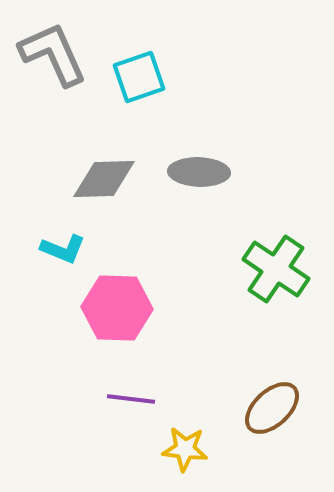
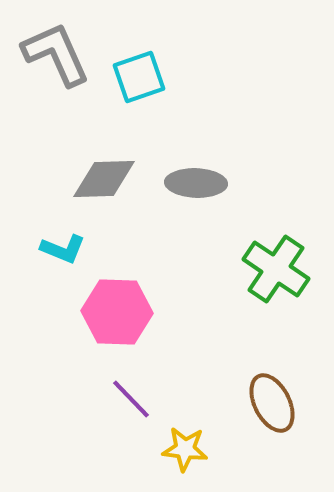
gray L-shape: moved 3 px right
gray ellipse: moved 3 px left, 11 px down
pink hexagon: moved 4 px down
purple line: rotated 39 degrees clockwise
brown ellipse: moved 5 px up; rotated 74 degrees counterclockwise
